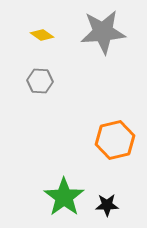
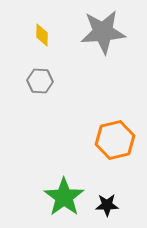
yellow diamond: rotated 55 degrees clockwise
